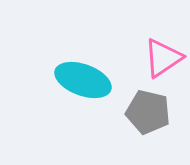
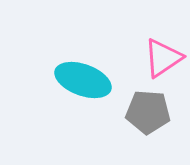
gray pentagon: rotated 9 degrees counterclockwise
